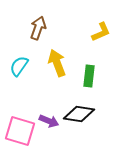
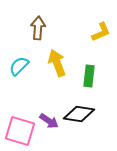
brown arrow: rotated 15 degrees counterclockwise
cyan semicircle: rotated 10 degrees clockwise
purple arrow: rotated 12 degrees clockwise
